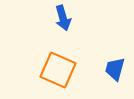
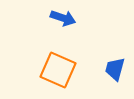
blue arrow: rotated 55 degrees counterclockwise
